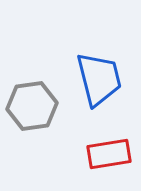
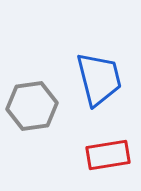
red rectangle: moved 1 px left, 1 px down
